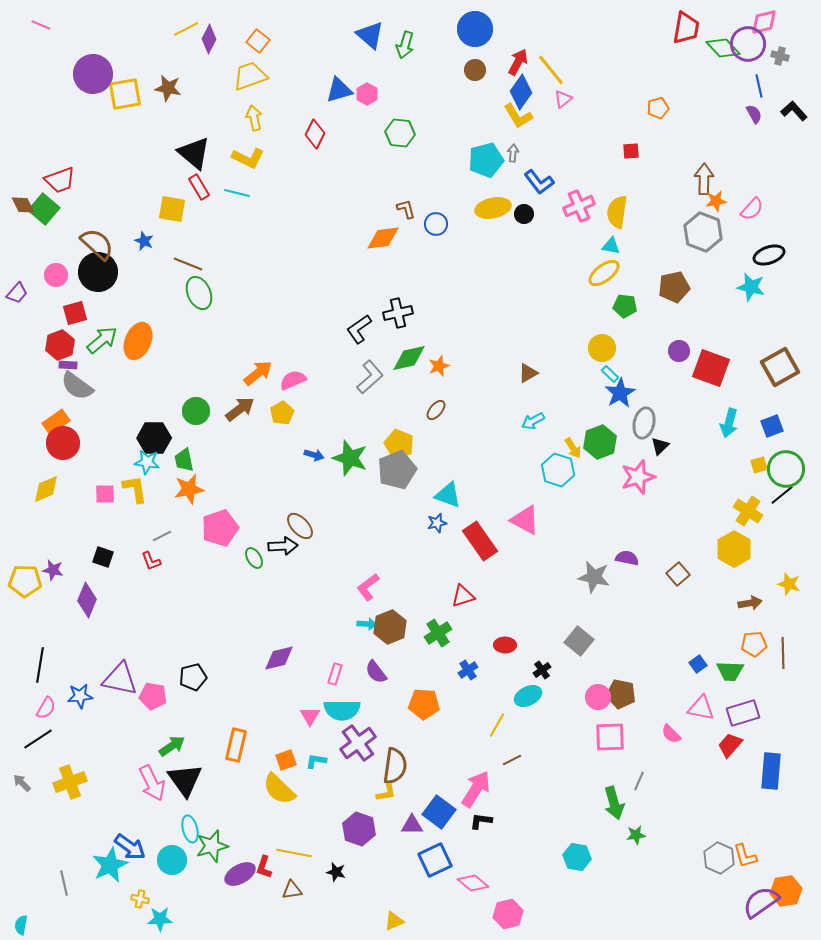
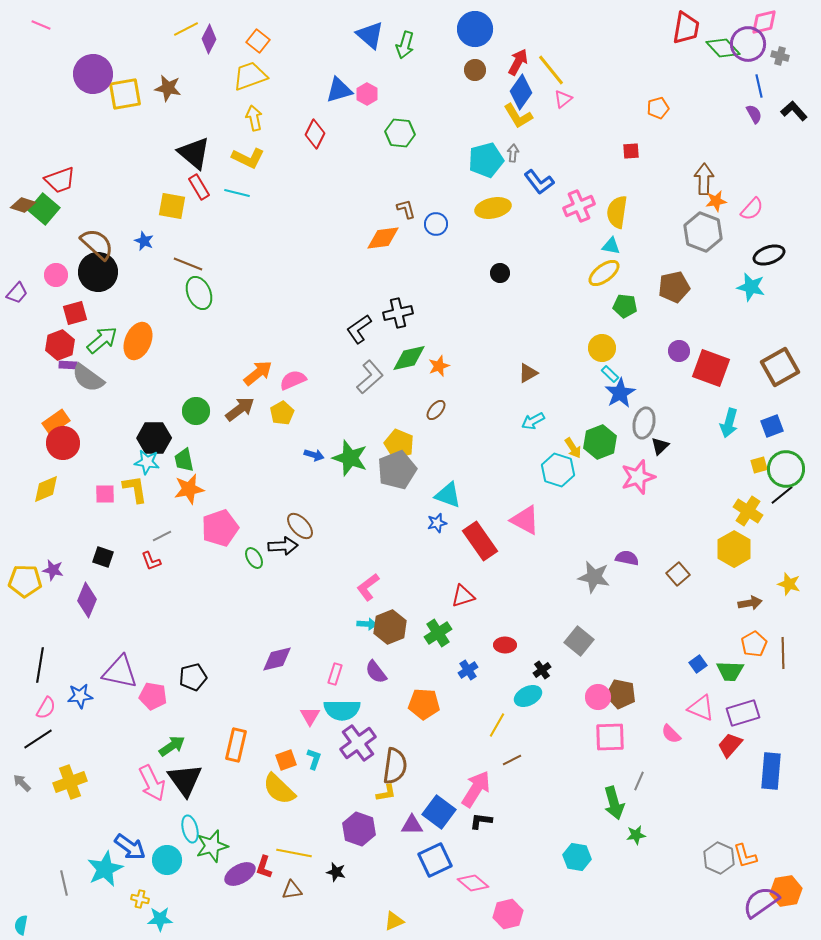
brown diamond at (23, 205): rotated 45 degrees counterclockwise
yellow square at (172, 209): moved 3 px up
black circle at (524, 214): moved 24 px left, 59 px down
gray semicircle at (77, 386): moved 11 px right, 8 px up
orange pentagon at (754, 644): rotated 25 degrees counterclockwise
purple diamond at (279, 658): moved 2 px left, 1 px down
purple triangle at (120, 679): moved 7 px up
pink triangle at (701, 708): rotated 12 degrees clockwise
cyan L-shape at (316, 761): moved 2 px left, 2 px up; rotated 100 degrees clockwise
cyan circle at (172, 860): moved 5 px left
cyan star at (110, 865): moved 5 px left, 4 px down
